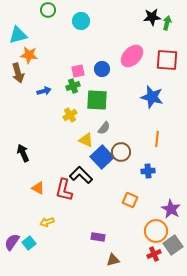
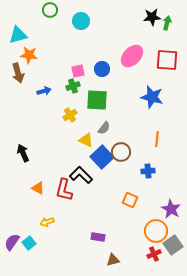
green circle: moved 2 px right
